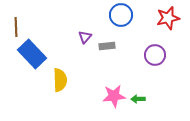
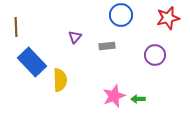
purple triangle: moved 10 px left
blue rectangle: moved 8 px down
pink star: rotated 15 degrees counterclockwise
